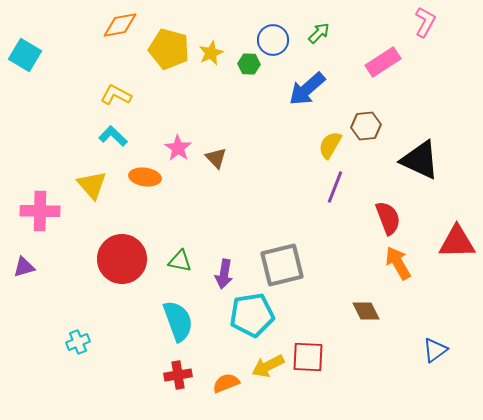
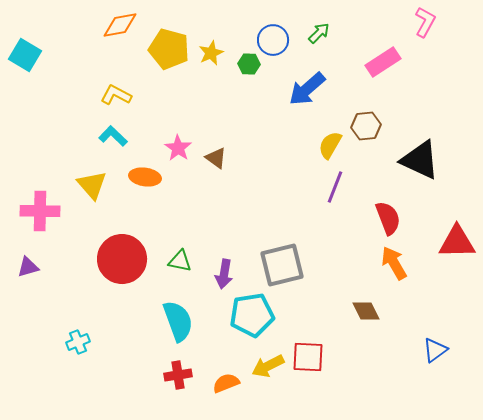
brown triangle: rotated 10 degrees counterclockwise
orange arrow: moved 4 px left
purple triangle: moved 4 px right
